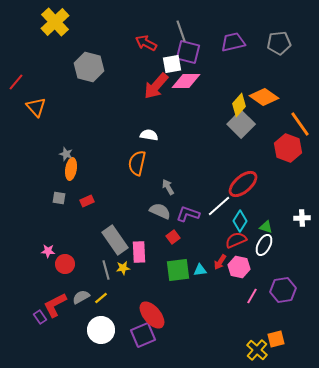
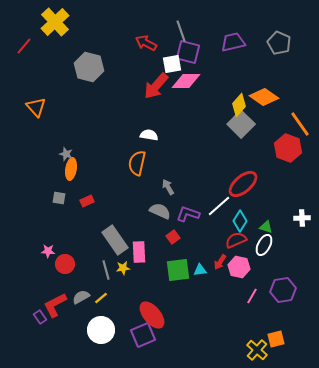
gray pentagon at (279, 43): rotated 30 degrees clockwise
red line at (16, 82): moved 8 px right, 36 px up
